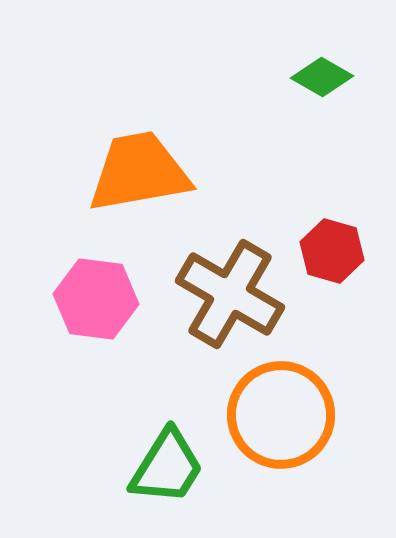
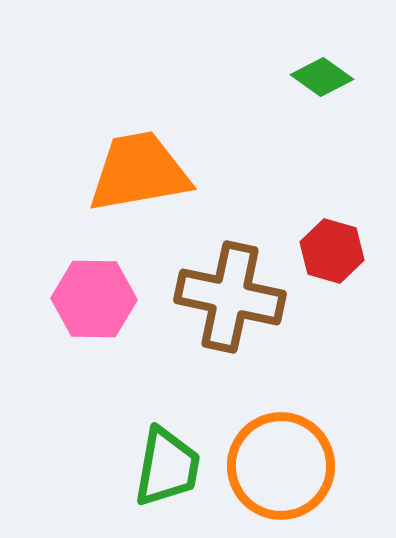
green diamond: rotated 6 degrees clockwise
brown cross: moved 3 px down; rotated 18 degrees counterclockwise
pink hexagon: moved 2 px left; rotated 6 degrees counterclockwise
orange circle: moved 51 px down
green trapezoid: rotated 22 degrees counterclockwise
